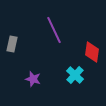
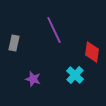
gray rectangle: moved 2 px right, 1 px up
